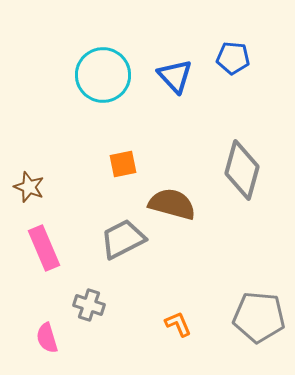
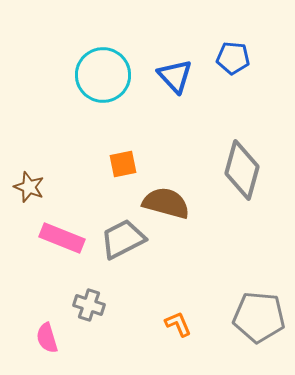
brown semicircle: moved 6 px left, 1 px up
pink rectangle: moved 18 px right, 10 px up; rotated 45 degrees counterclockwise
